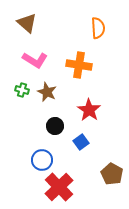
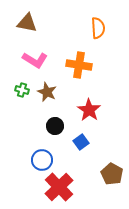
brown triangle: rotated 30 degrees counterclockwise
